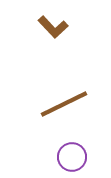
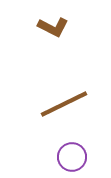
brown L-shape: rotated 20 degrees counterclockwise
